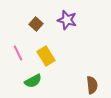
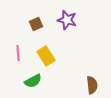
brown square: rotated 24 degrees clockwise
pink line: rotated 21 degrees clockwise
